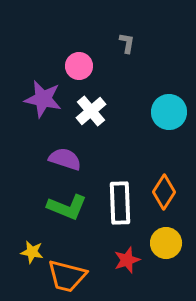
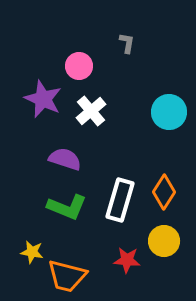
purple star: rotated 12 degrees clockwise
white rectangle: moved 3 px up; rotated 18 degrees clockwise
yellow circle: moved 2 px left, 2 px up
red star: rotated 24 degrees clockwise
